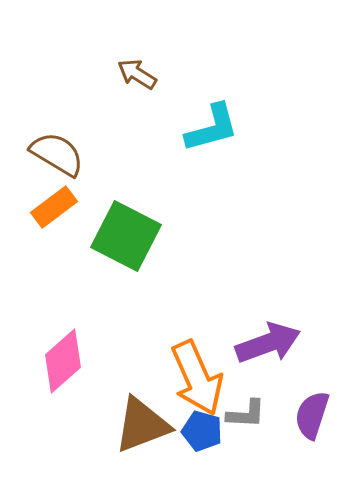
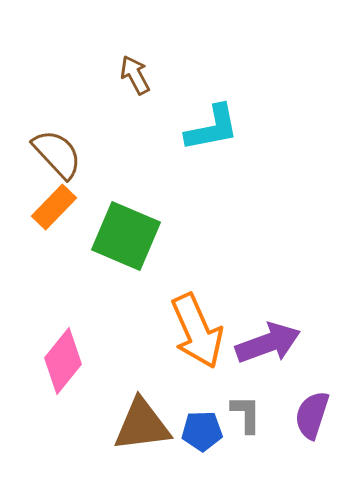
brown arrow: moved 2 px left, 1 px down; rotated 30 degrees clockwise
cyan L-shape: rotated 4 degrees clockwise
brown semicircle: rotated 16 degrees clockwise
orange rectangle: rotated 9 degrees counterclockwise
green square: rotated 4 degrees counterclockwise
pink diamond: rotated 10 degrees counterclockwise
orange arrow: moved 47 px up
gray L-shape: rotated 93 degrees counterclockwise
brown triangle: rotated 14 degrees clockwise
blue pentagon: rotated 18 degrees counterclockwise
